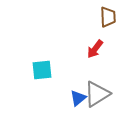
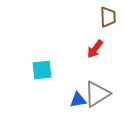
blue triangle: moved 2 px down; rotated 30 degrees clockwise
